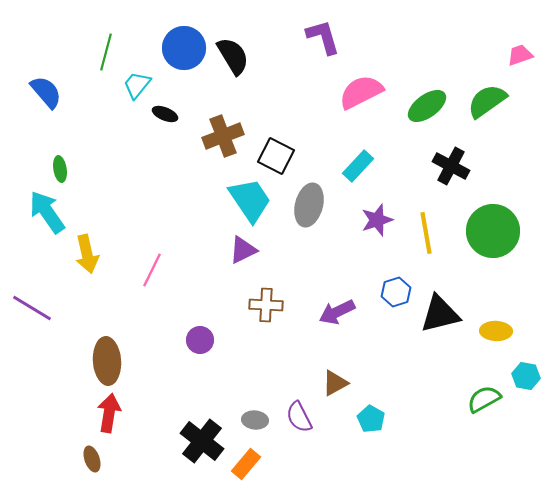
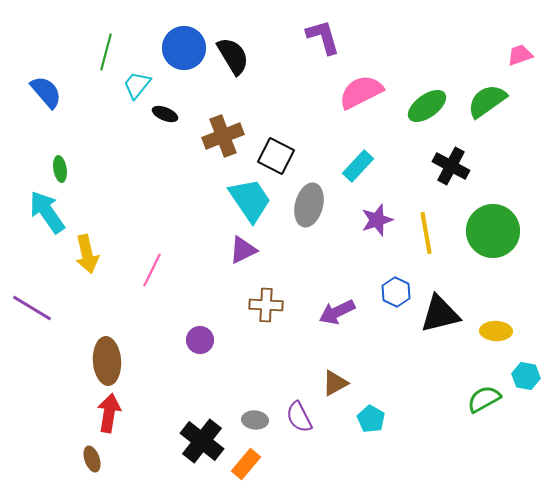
blue hexagon at (396, 292): rotated 16 degrees counterclockwise
